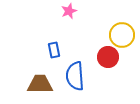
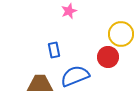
yellow circle: moved 1 px left, 1 px up
blue semicircle: rotated 72 degrees clockwise
